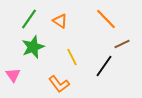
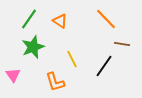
brown line: rotated 35 degrees clockwise
yellow line: moved 2 px down
orange L-shape: moved 4 px left, 2 px up; rotated 20 degrees clockwise
